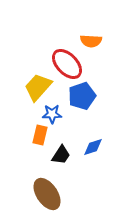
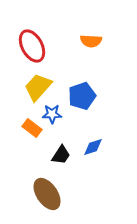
red ellipse: moved 35 px left, 18 px up; rotated 16 degrees clockwise
orange rectangle: moved 8 px left, 7 px up; rotated 66 degrees counterclockwise
